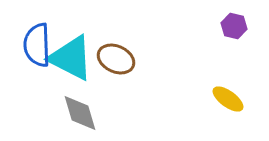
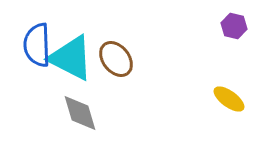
brown ellipse: rotated 27 degrees clockwise
yellow ellipse: moved 1 px right
